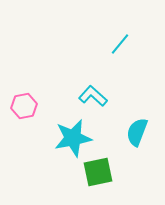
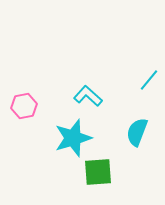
cyan line: moved 29 px right, 36 px down
cyan L-shape: moved 5 px left
cyan star: rotated 6 degrees counterclockwise
green square: rotated 8 degrees clockwise
